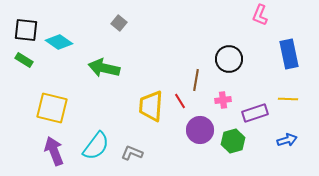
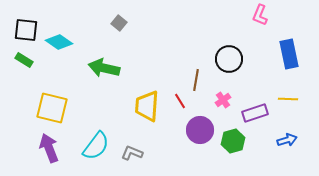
pink cross: rotated 28 degrees counterclockwise
yellow trapezoid: moved 4 px left
purple arrow: moved 5 px left, 3 px up
